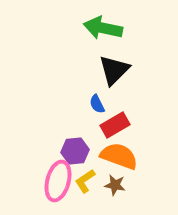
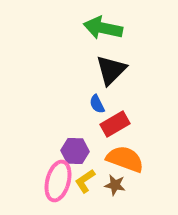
black triangle: moved 3 px left
red rectangle: moved 1 px up
purple hexagon: rotated 8 degrees clockwise
orange semicircle: moved 6 px right, 3 px down
